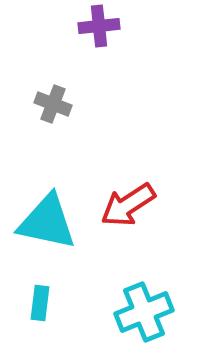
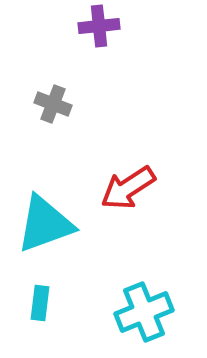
red arrow: moved 17 px up
cyan triangle: moved 2 px left, 2 px down; rotated 32 degrees counterclockwise
